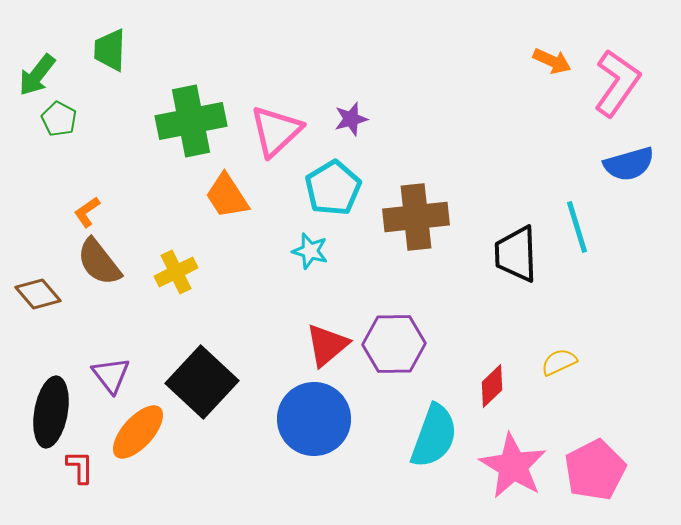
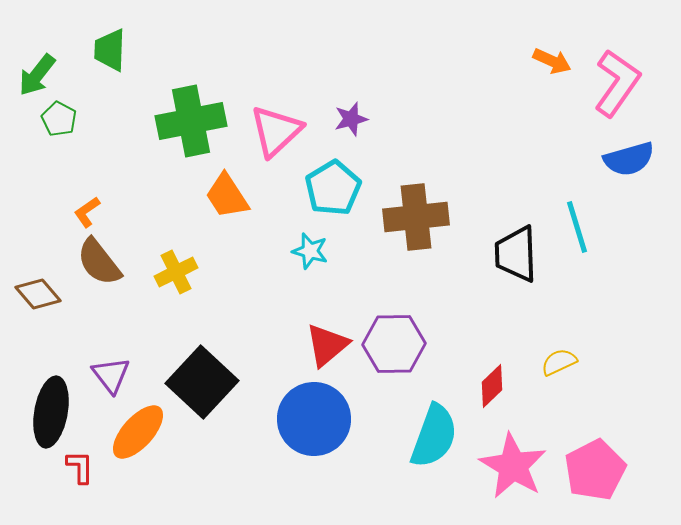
blue semicircle: moved 5 px up
